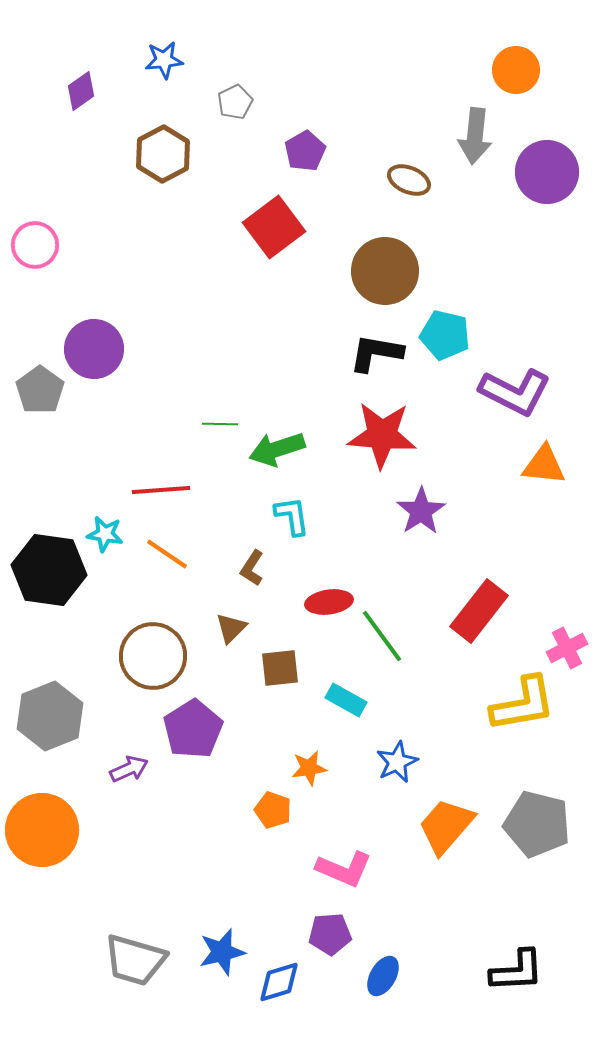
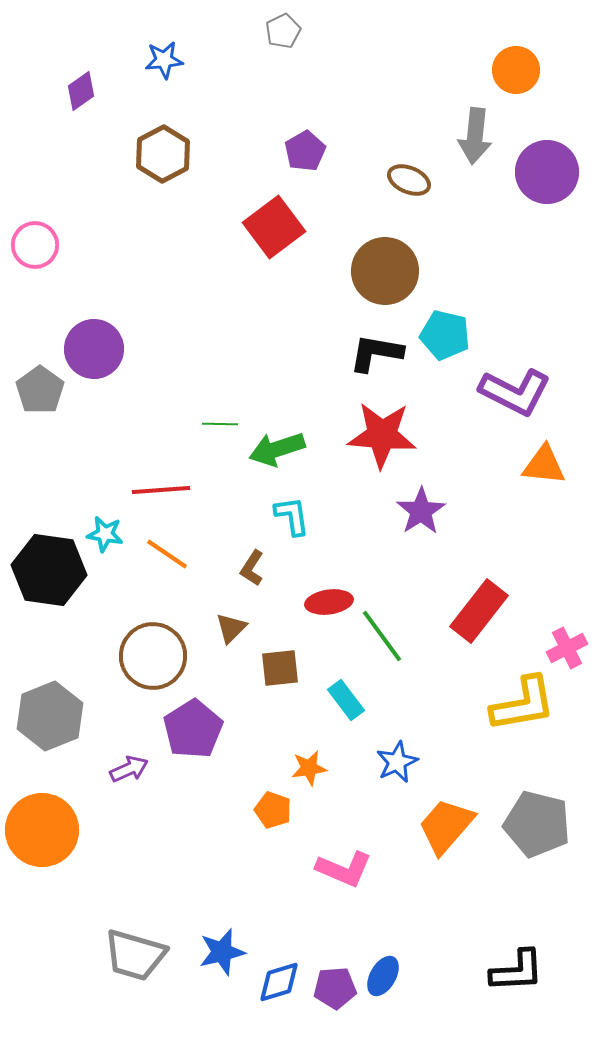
gray pentagon at (235, 102): moved 48 px right, 71 px up
cyan rectangle at (346, 700): rotated 24 degrees clockwise
purple pentagon at (330, 934): moved 5 px right, 54 px down
gray trapezoid at (135, 960): moved 5 px up
